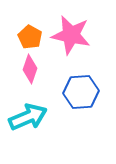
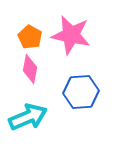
pink diamond: rotated 8 degrees counterclockwise
